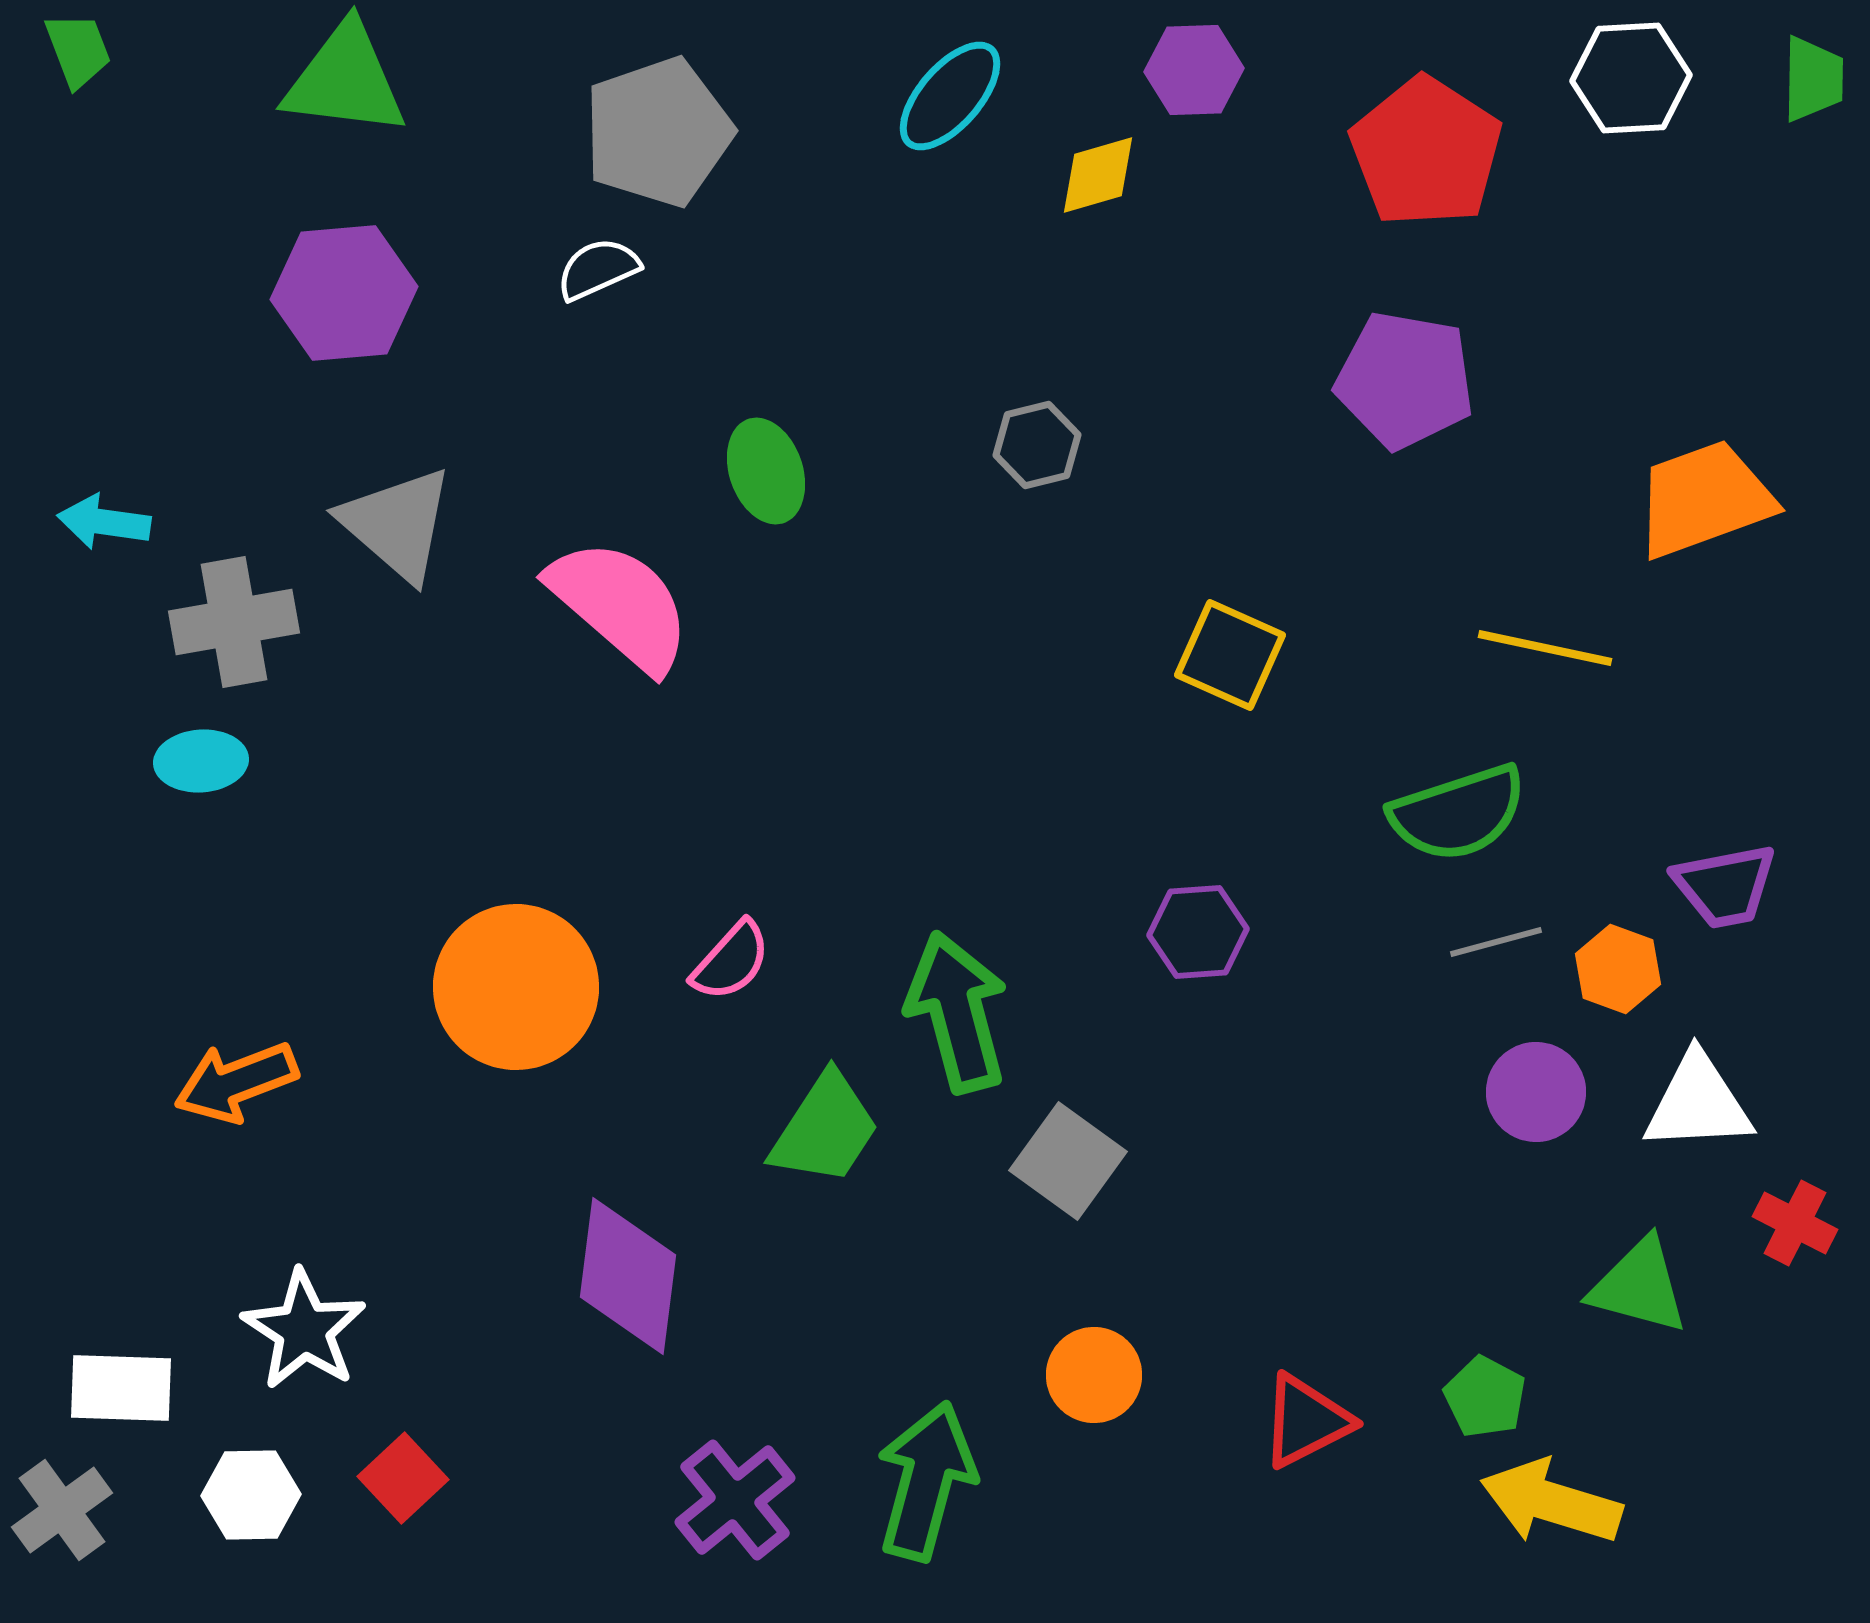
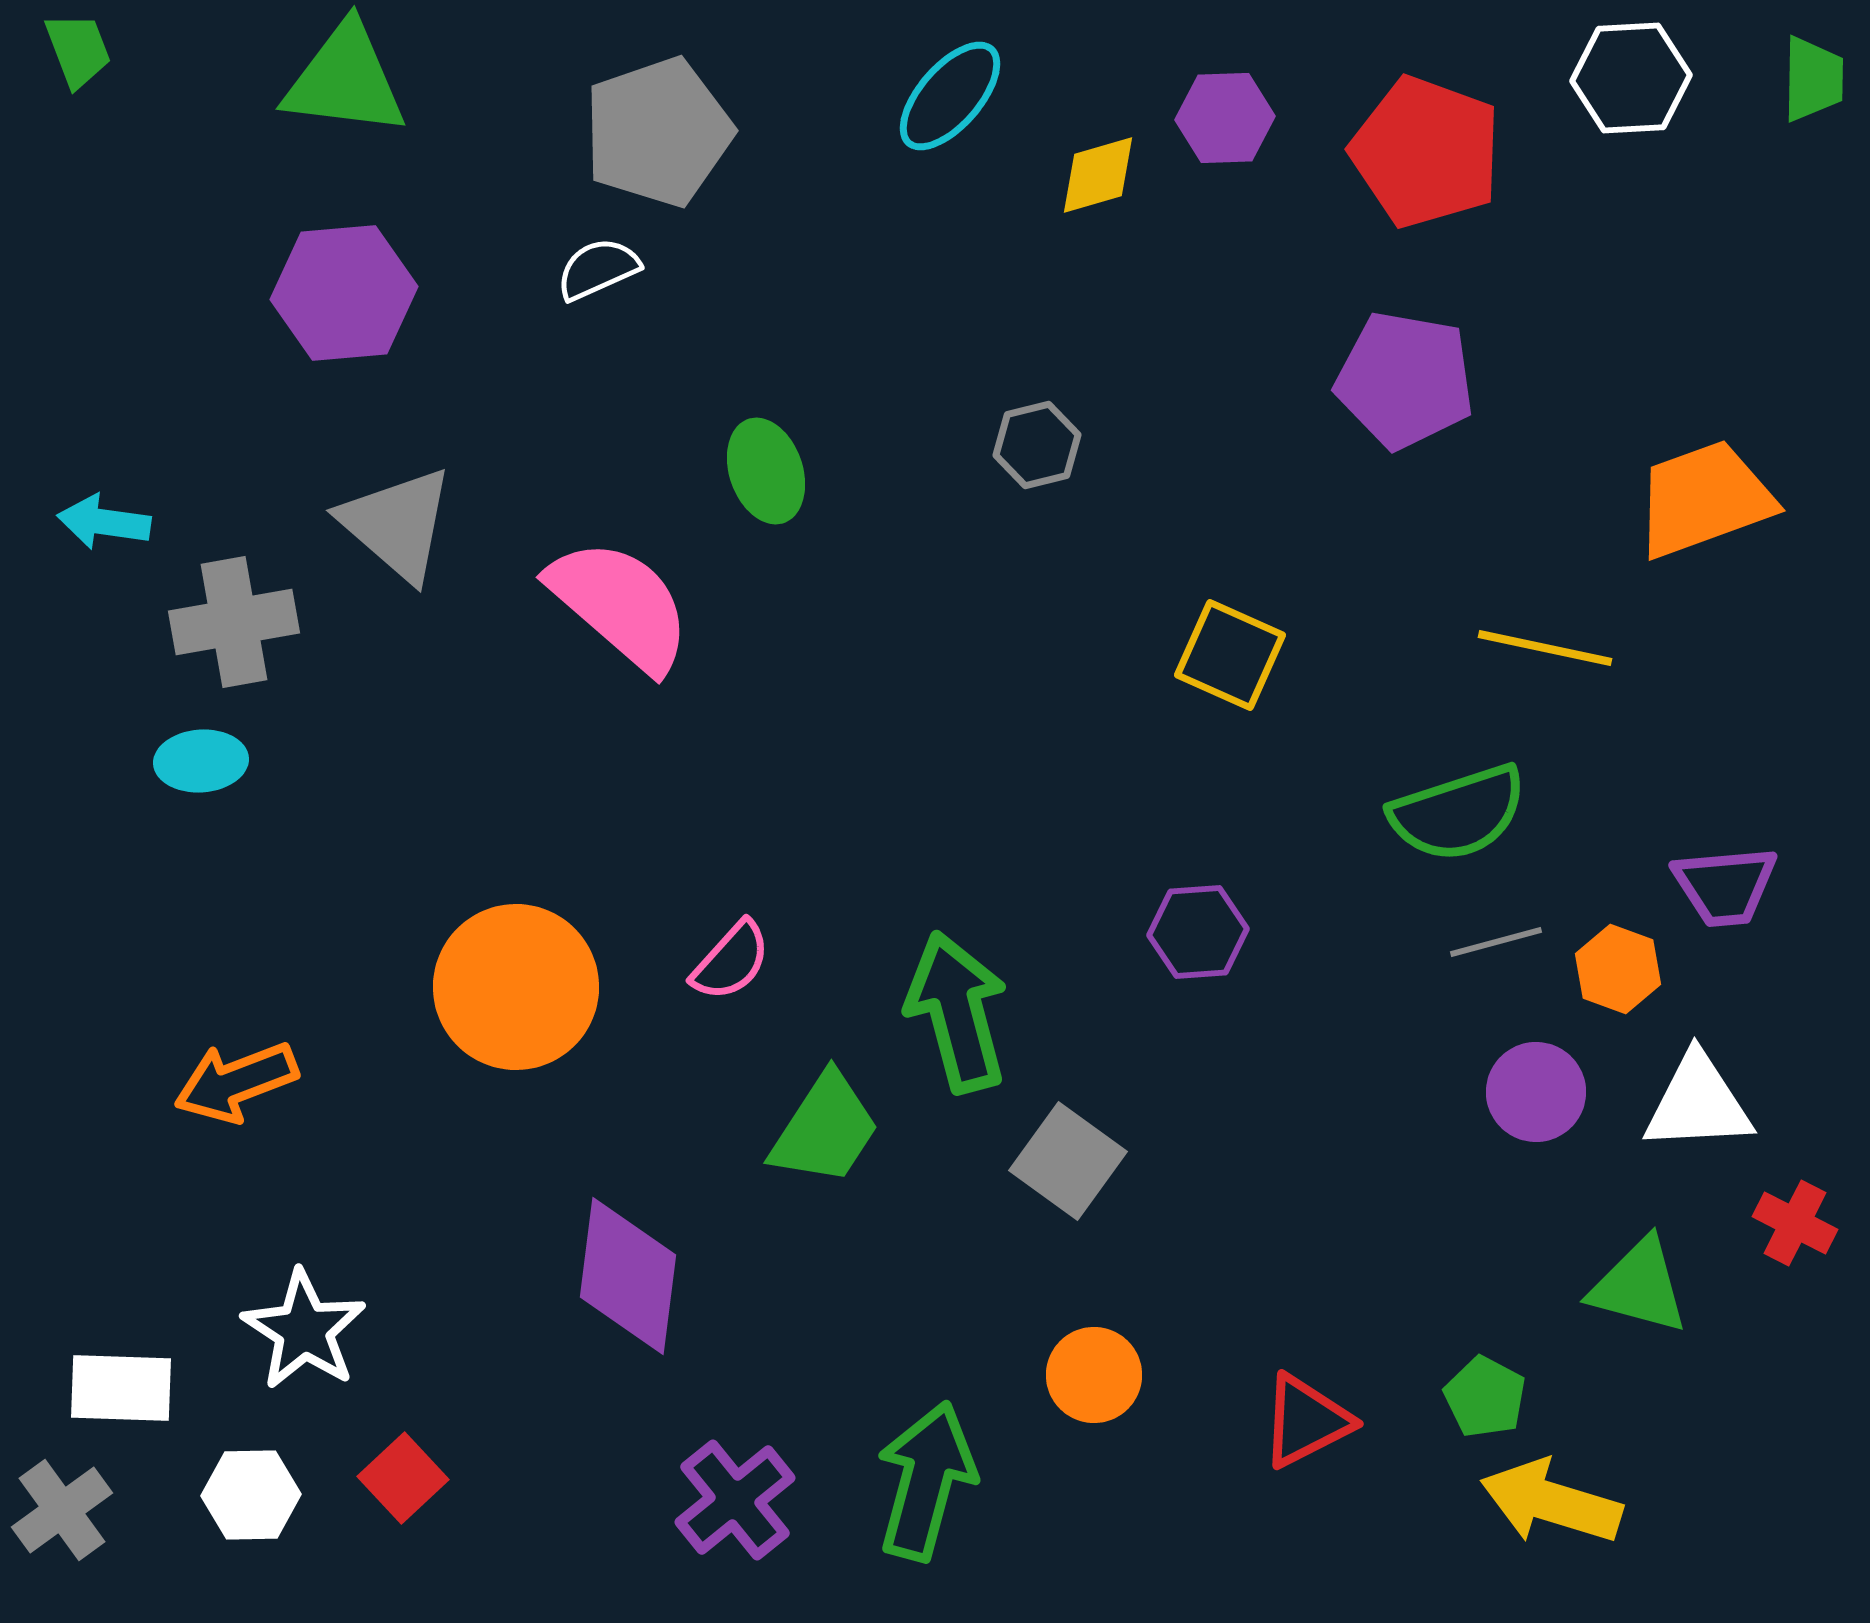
purple hexagon at (1194, 70): moved 31 px right, 48 px down
red pentagon at (1426, 152): rotated 13 degrees counterclockwise
purple trapezoid at (1725, 886): rotated 6 degrees clockwise
